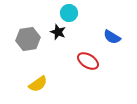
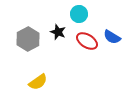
cyan circle: moved 10 px right, 1 px down
gray hexagon: rotated 20 degrees counterclockwise
red ellipse: moved 1 px left, 20 px up
yellow semicircle: moved 2 px up
